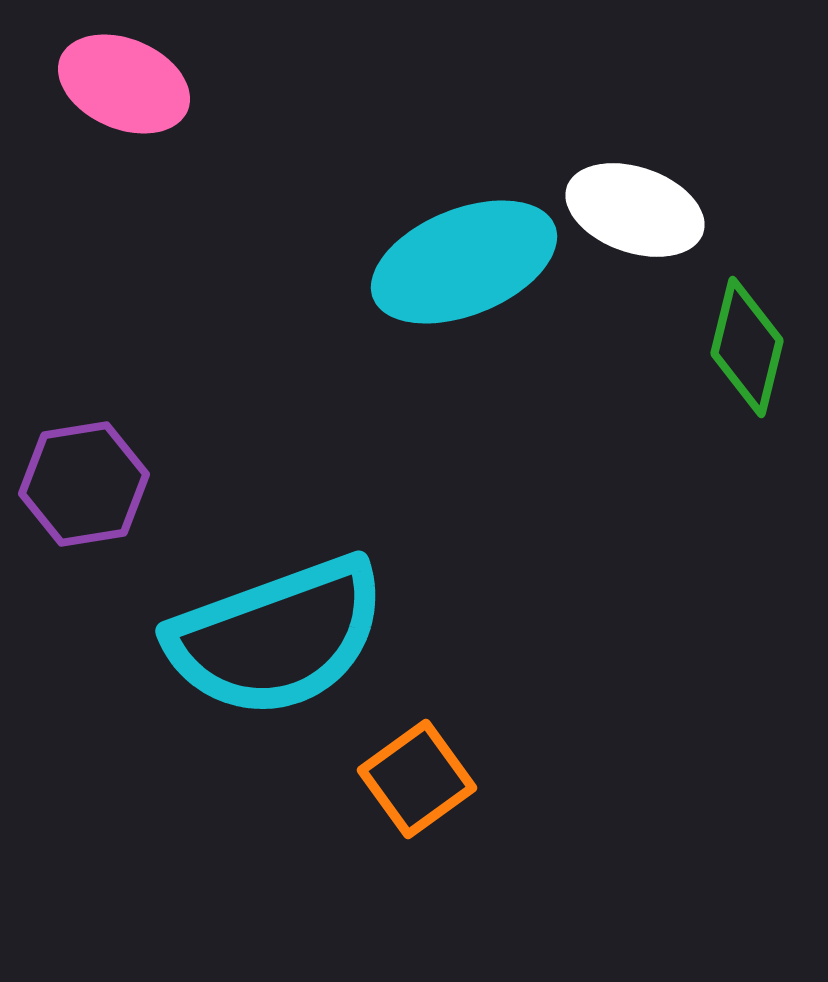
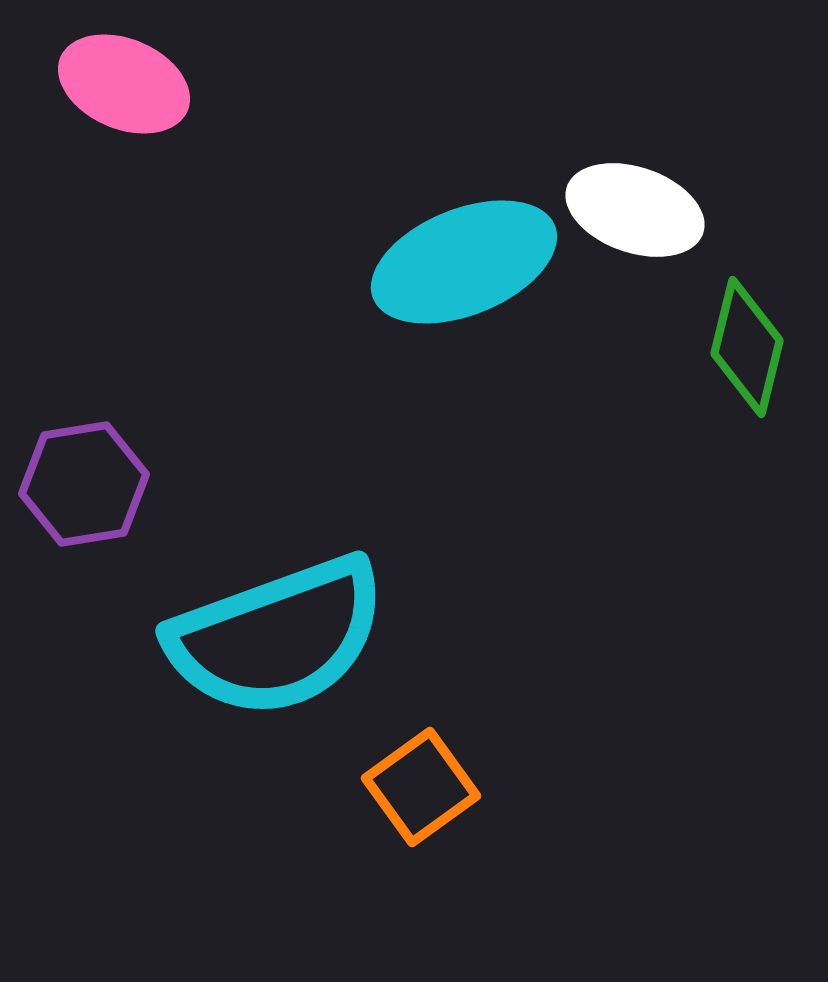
orange square: moved 4 px right, 8 px down
